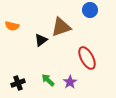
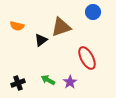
blue circle: moved 3 px right, 2 px down
orange semicircle: moved 5 px right
green arrow: rotated 16 degrees counterclockwise
